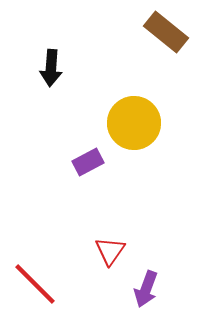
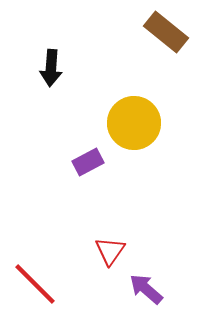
purple arrow: rotated 111 degrees clockwise
